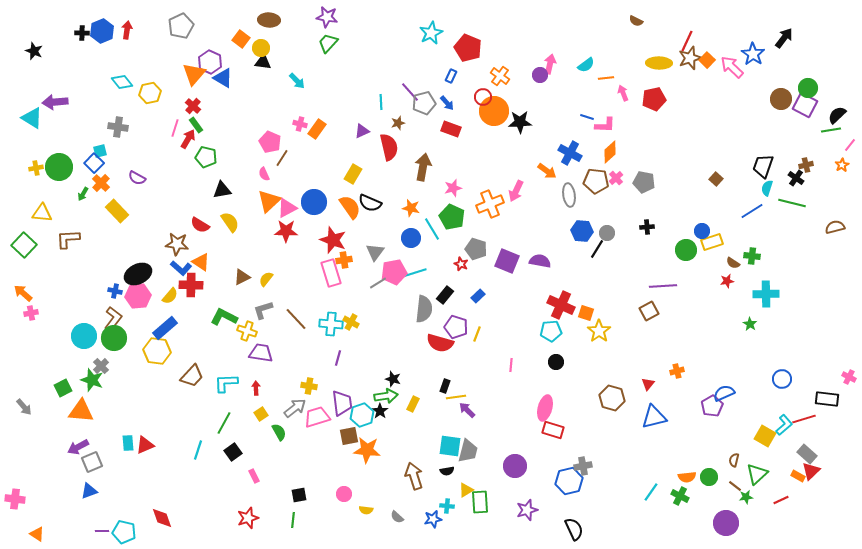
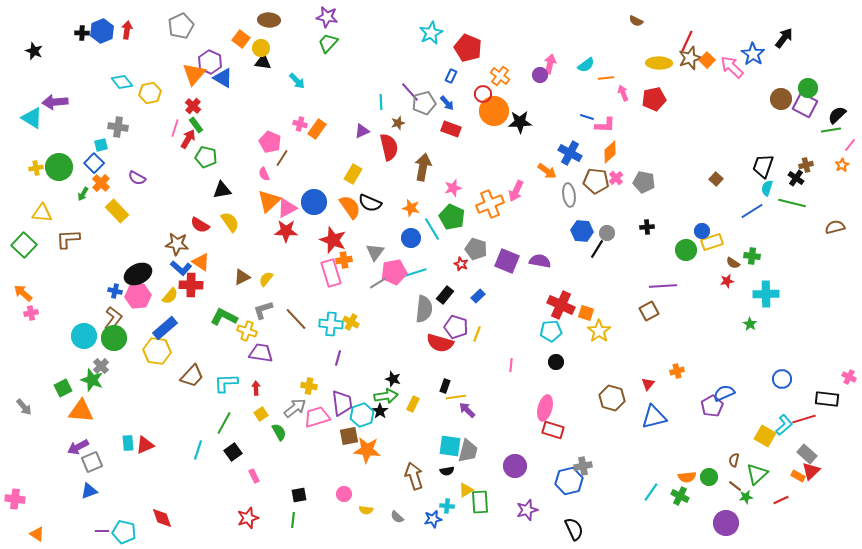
red circle at (483, 97): moved 3 px up
cyan square at (100, 151): moved 1 px right, 6 px up
